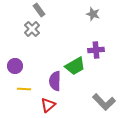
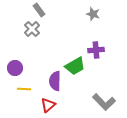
purple circle: moved 2 px down
